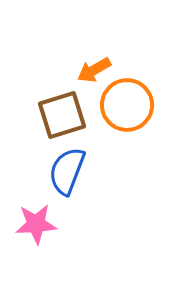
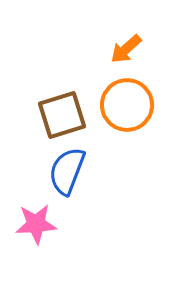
orange arrow: moved 32 px right, 21 px up; rotated 12 degrees counterclockwise
